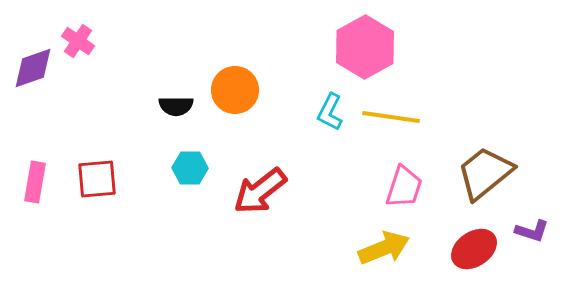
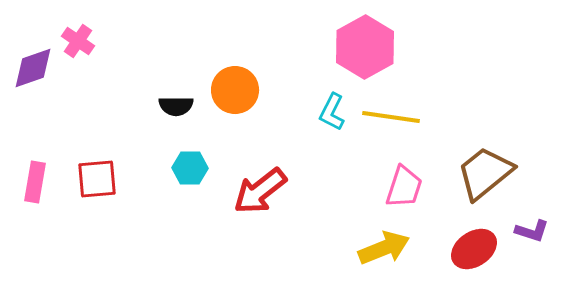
cyan L-shape: moved 2 px right
